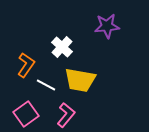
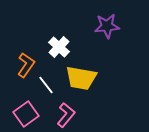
white cross: moved 3 px left
yellow trapezoid: moved 1 px right, 2 px up
white line: rotated 24 degrees clockwise
